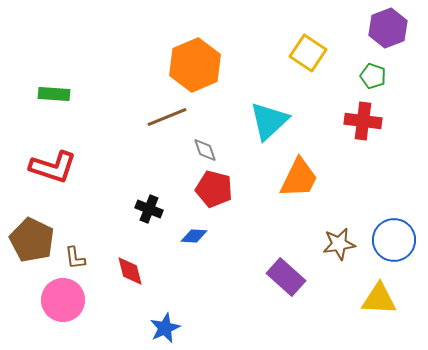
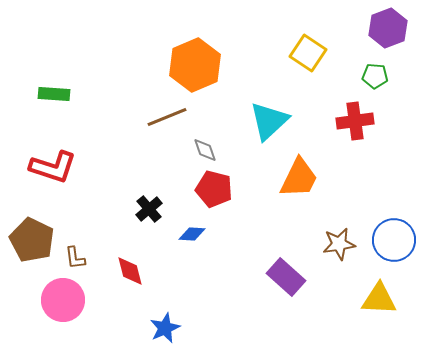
green pentagon: moved 2 px right; rotated 15 degrees counterclockwise
red cross: moved 8 px left; rotated 15 degrees counterclockwise
black cross: rotated 28 degrees clockwise
blue diamond: moved 2 px left, 2 px up
